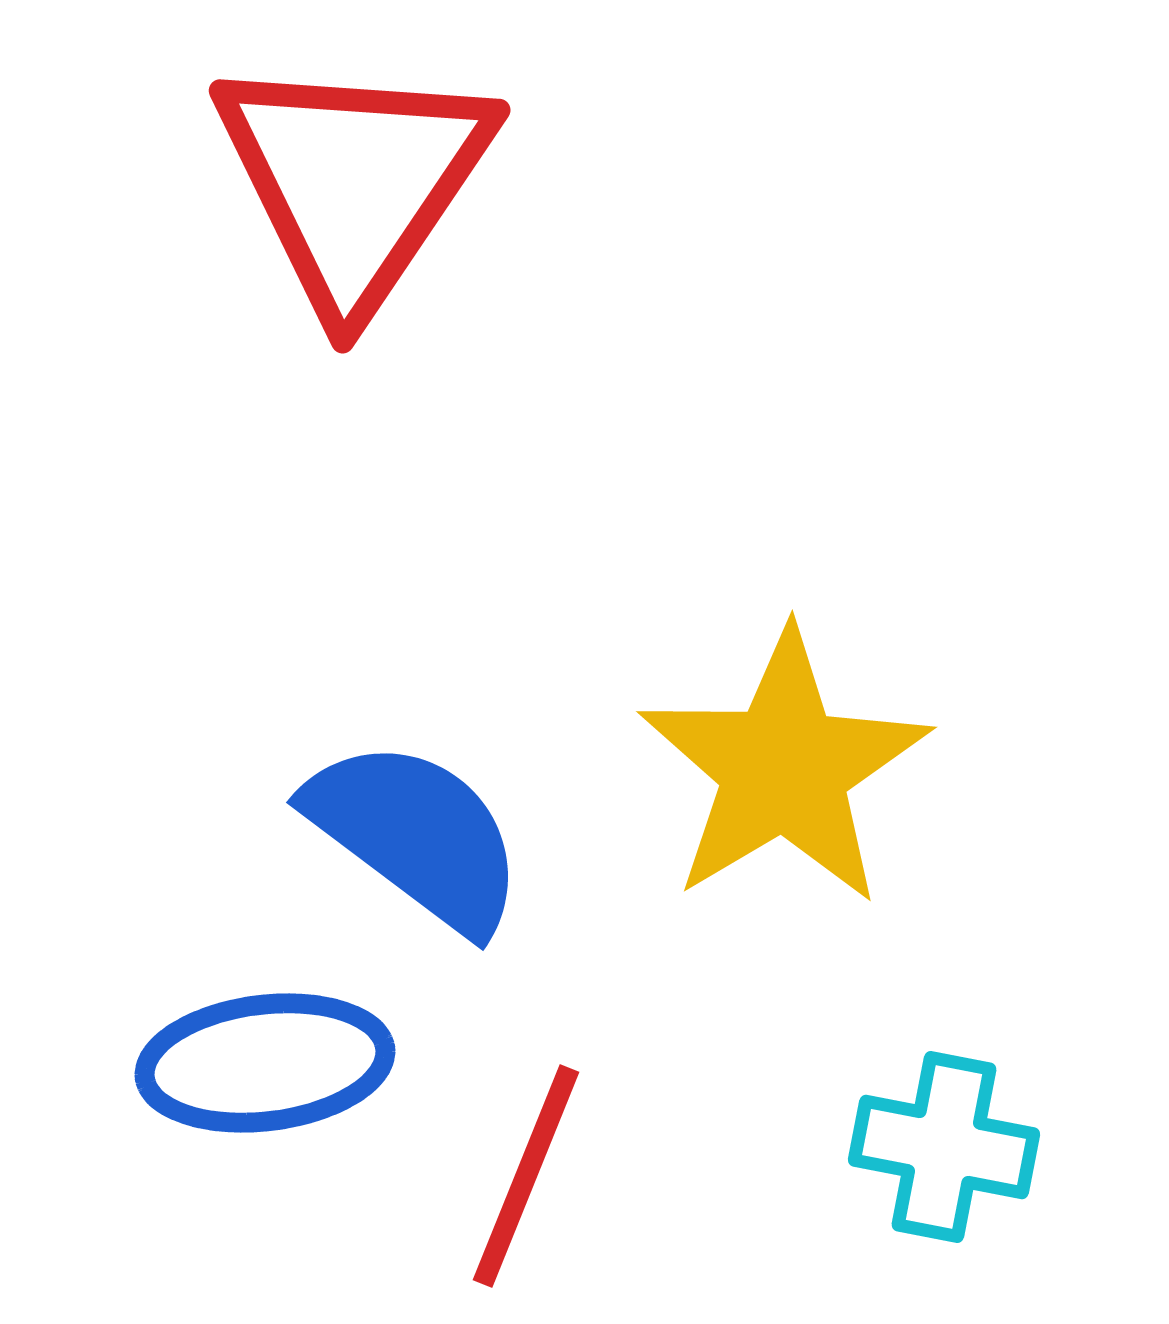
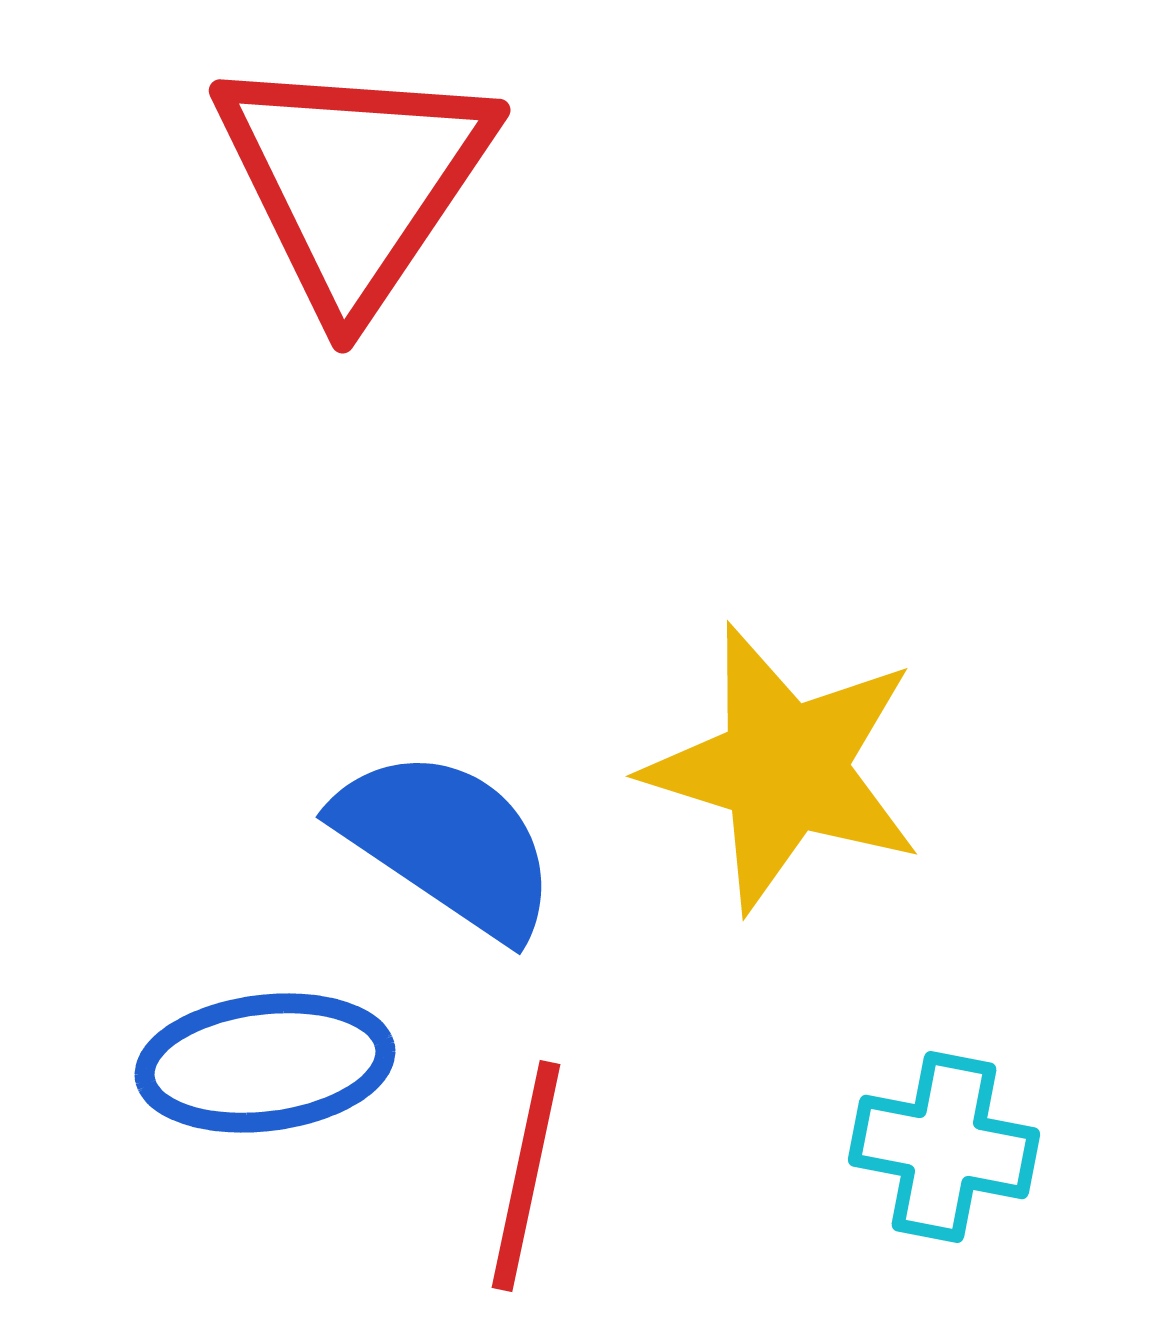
yellow star: rotated 24 degrees counterclockwise
blue semicircle: moved 31 px right, 8 px down; rotated 3 degrees counterclockwise
red line: rotated 10 degrees counterclockwise
